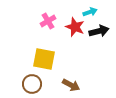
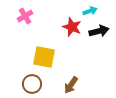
cyan arrow: moved 1 px up
pink cross: moved 23 px left, 5 px up
red star: moved 3 px left
yellow square: moved 2 px up
brown arrow: rotated 96 degrees clockwise
